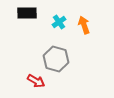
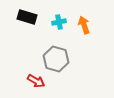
black rectangle: moved 4 px down; rotated 18 degrees clockwise
cyan cross: rotated 24 degrees clockwise
